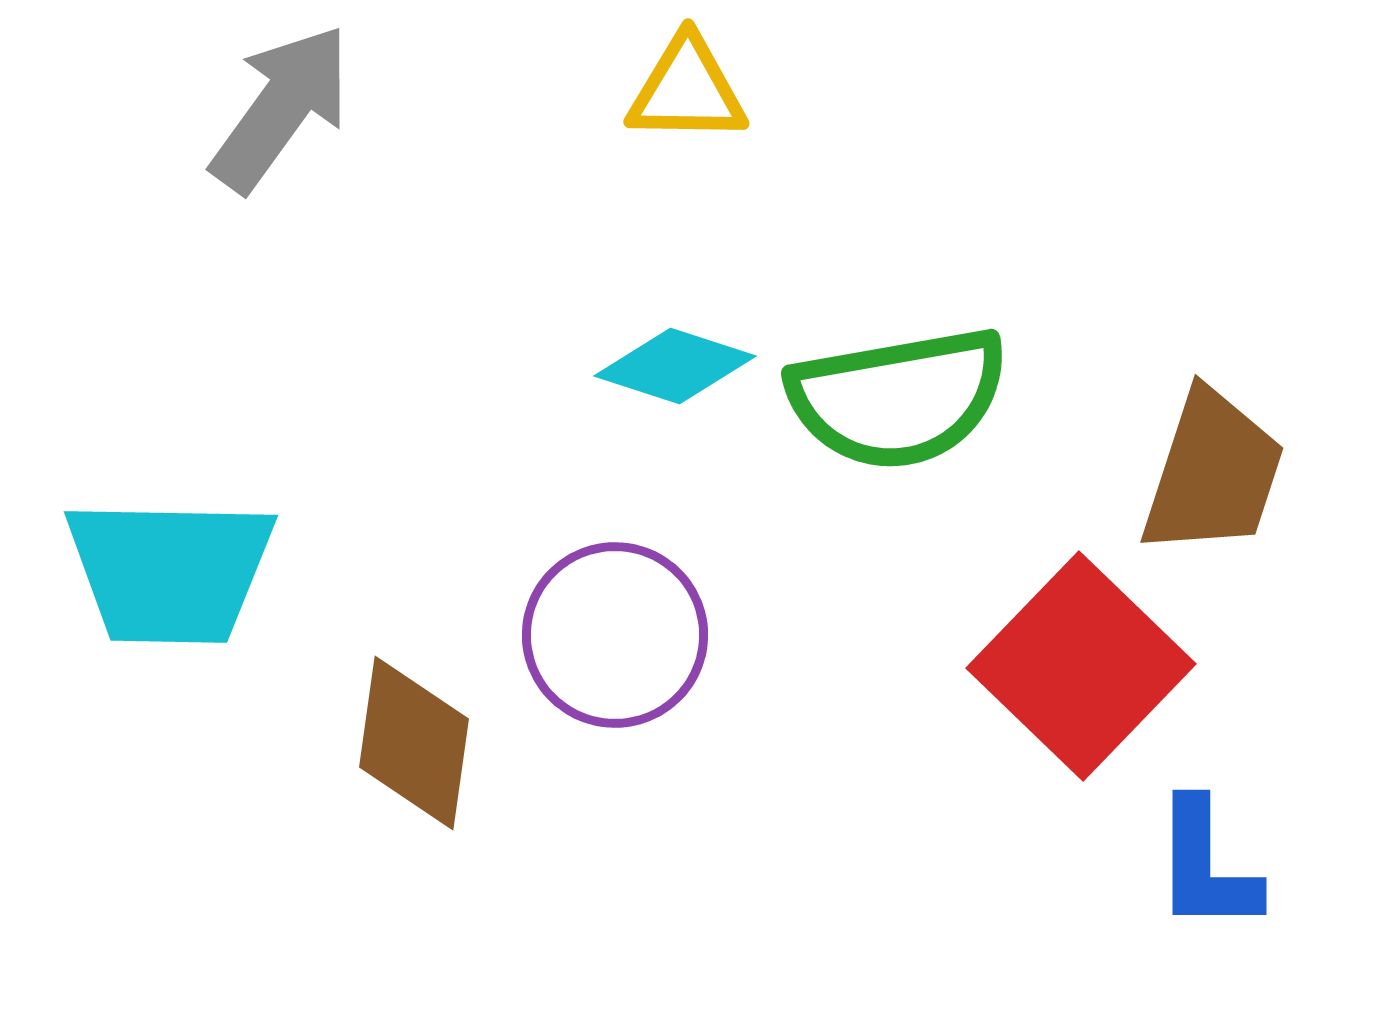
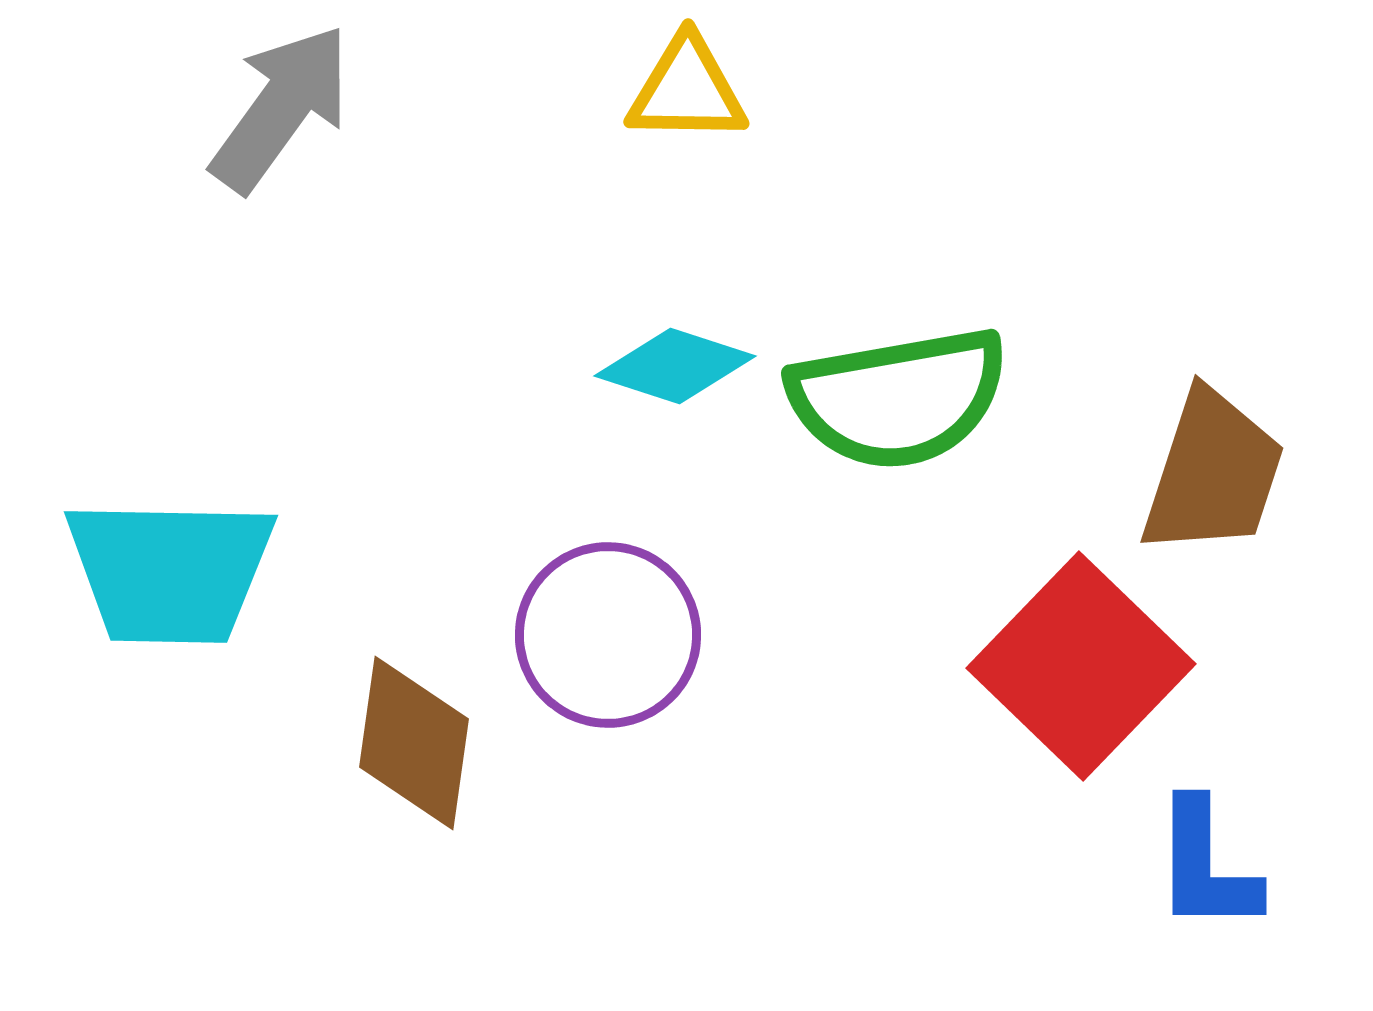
purple circle: moved 7 px left
